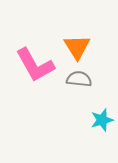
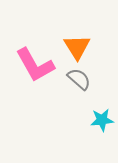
gray semicircle: rotated 35 degrees clockwise
cyan star: rotated 10 degrees clockwise
